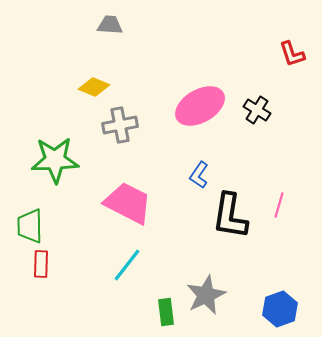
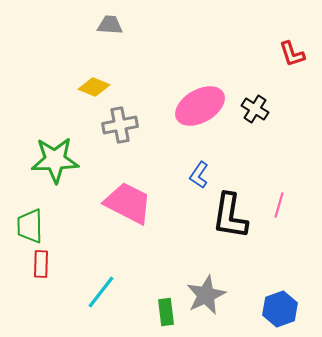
black cross: moved 2 px left, 1 px up
cyan line: moved 26 px left, 27 px down
